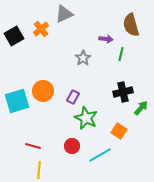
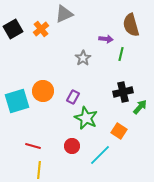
black square: moved 1 px left, 7 px up
green arrow: moved 1 px left, 1 px up
cyan line: rotated 15 degrees counterclockwise
